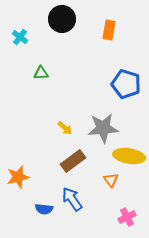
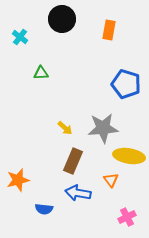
brown rectangle: rotated 30 degrees counterclockwise
orange star: moved 3 px down
blue arrow: moved 6 px right, 6 px up; rotated 45 degrees counterclockwise
